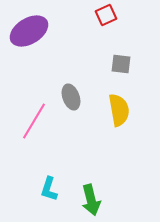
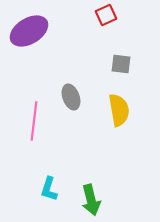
pink line: rotated 24 degrees counterclockwise
